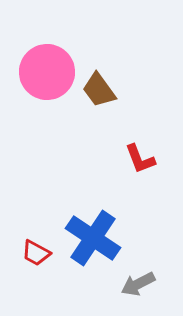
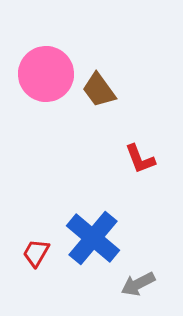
pink circle: moved 1 px left, 2 px down
blue cross: rotated 6 degrees clockwise
red trapezoid: rotated 92 degrees clockwise
